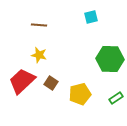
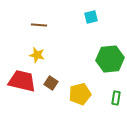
yellow star: moved 2 px left
green hexagon: rotated 8 degrees counterclockwise
red trapezoid: rotated 56 degrees clockwise
green rectangle: rotated 48 degrees counterclockwise
